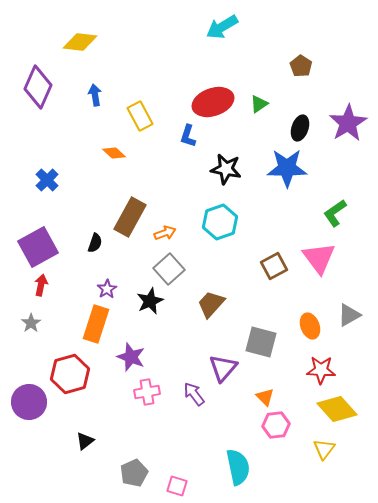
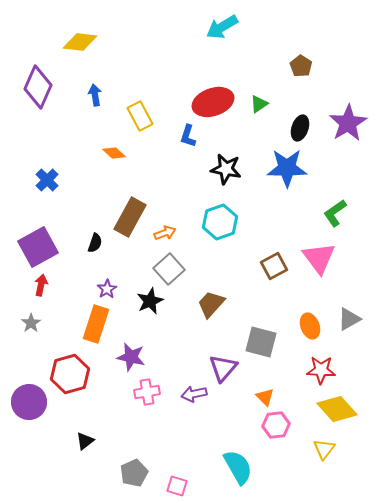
gray triangle at (349, 315): moved 4 px down
purple star at (131, 357): rotated 8 degrees counterclockwise
purple arrow at (194, 394): rotated 65 degrees counterclockwise
cyan semicircle at (238, 467): rotated 18 degrees counterclockwise
